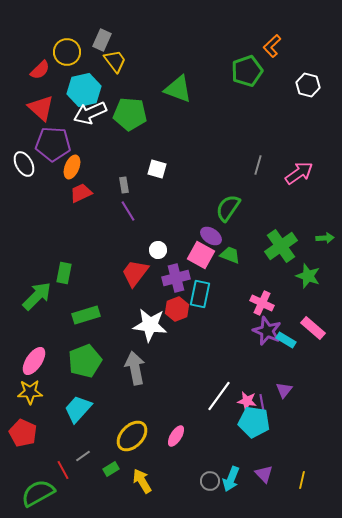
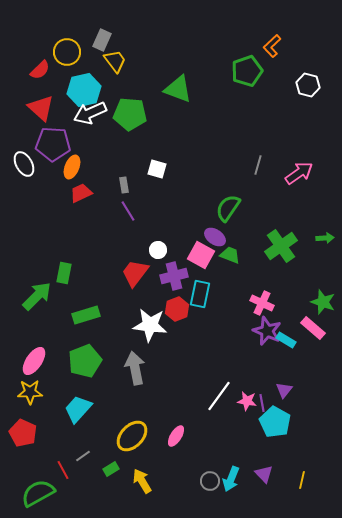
purple ellipse at (211, 236): moved 4 px right, 1 px down
green star at (308, 276): moved 15 px right, 26 px down
purple cross at (176, 278): moved 2 px left, 2 px up
cyan pentagon at (254, 422): moved 21 px right; rotated 20 degrees clockwise
